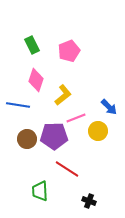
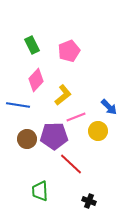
pink diamond: rotated 25 degrees clockwise
pink line: moved 1 px up
red line: moved 4 px right, 5 px up; rotated 10 degrees clockwise
